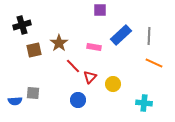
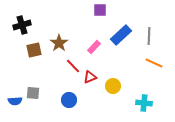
pink rectangle: rotated 56 degrees counterclockwise
red triangle: rotated 24 degrees clockwise
yellow circle: moved 2 px down
blue circle: moved 9 px left
